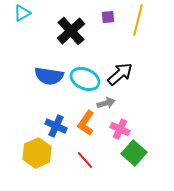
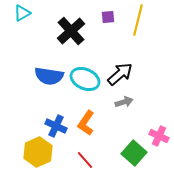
gray arrow: moved 18 px right, 1 px up
pink cross: moved 39 px right, 7 px down
yellow hexagon: moved 1 px right, 1 px up
